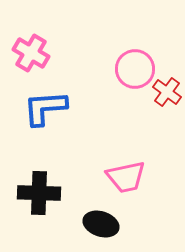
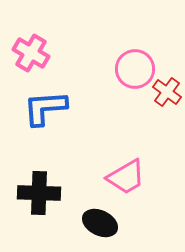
pink trapezoid: rotated 18 degrees counterclockwise
black ellipse: moved 1 px left, 1 px up; rotated 8 degrees clockwise
